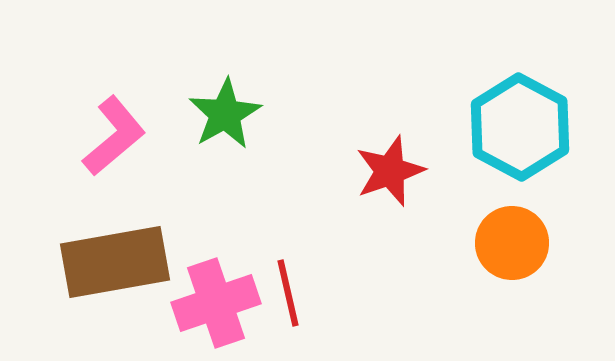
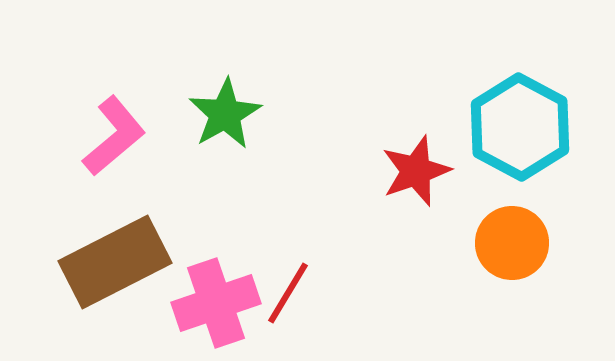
red star: moved 26 px right
brown rectangle: rotated 17 degrees counterclockwise
red line: rotated 44 degrees clockwise
